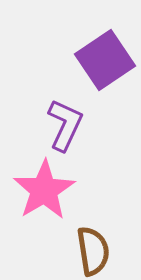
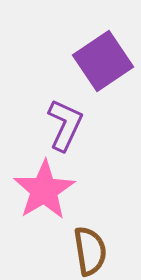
purple square: moved 2 px left, 1 px down
brown semicircle: moved 3 px left
